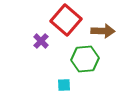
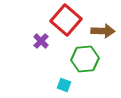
cyan square: rotated 24 degrees clockwise
